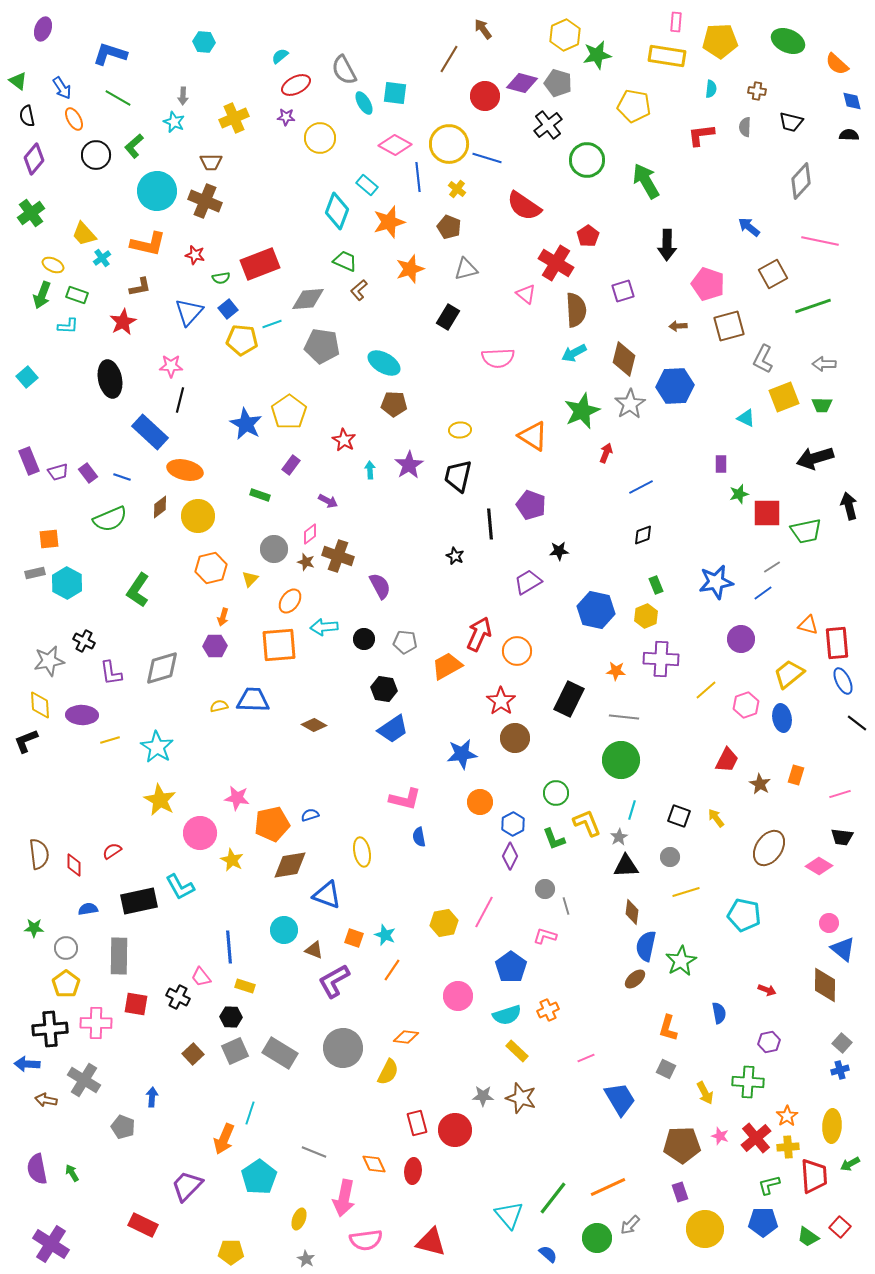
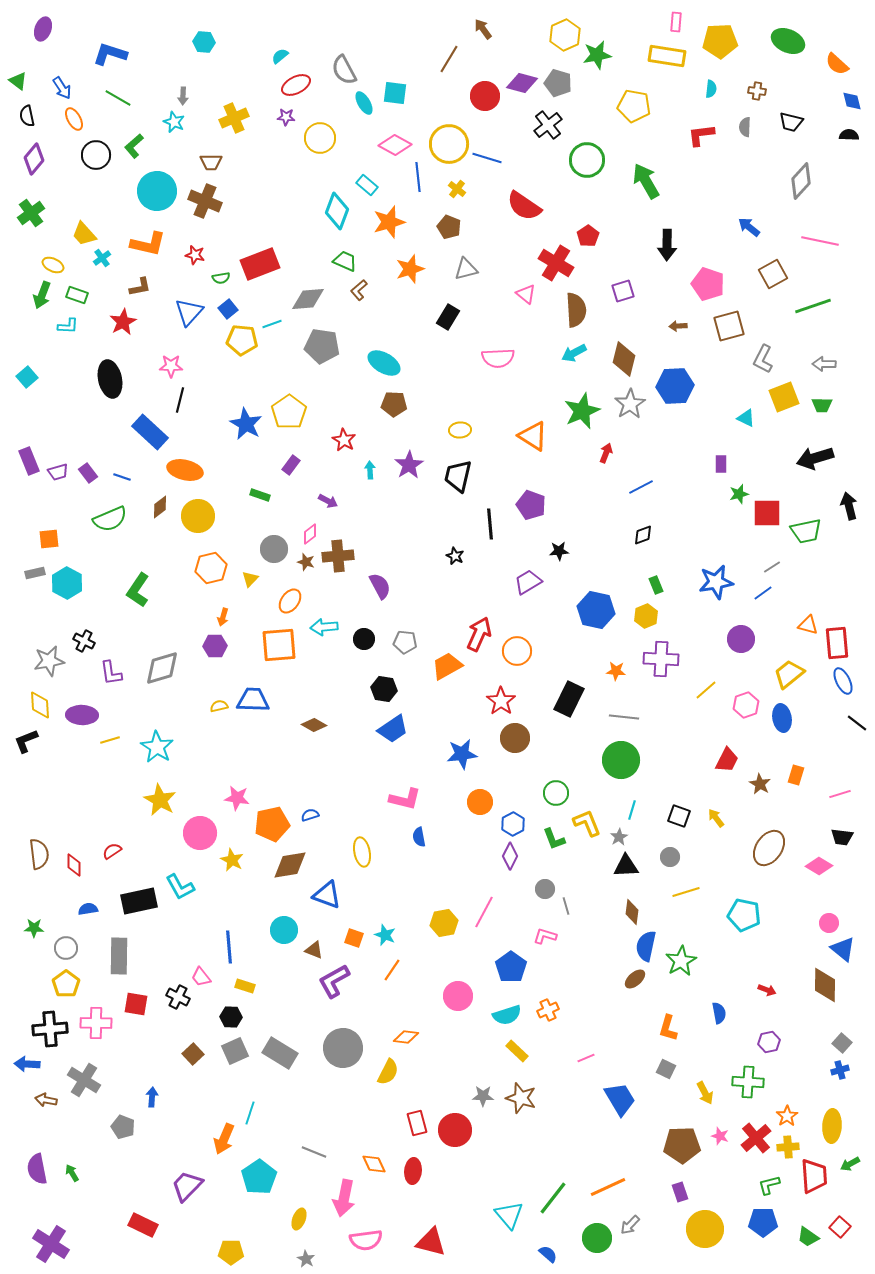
brown cross at (338, 556): rotated 24 degrees counterclockwise
